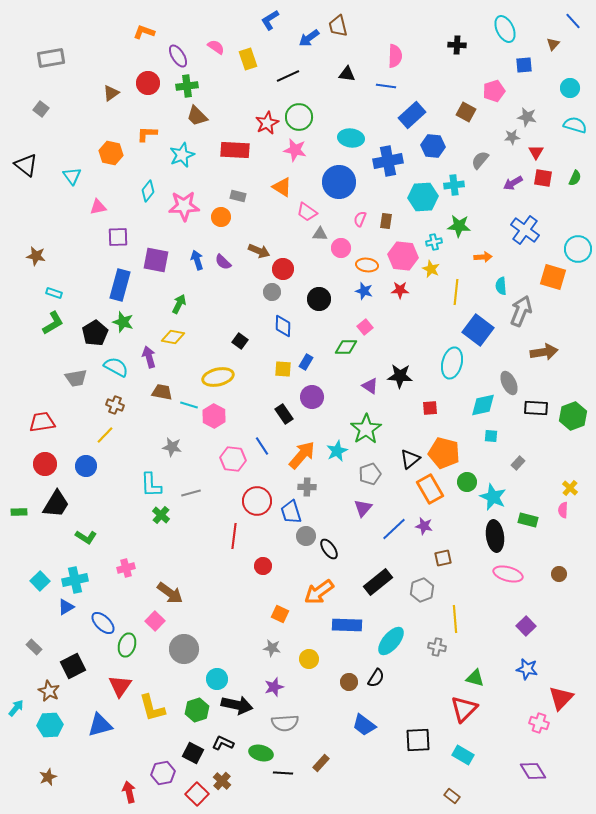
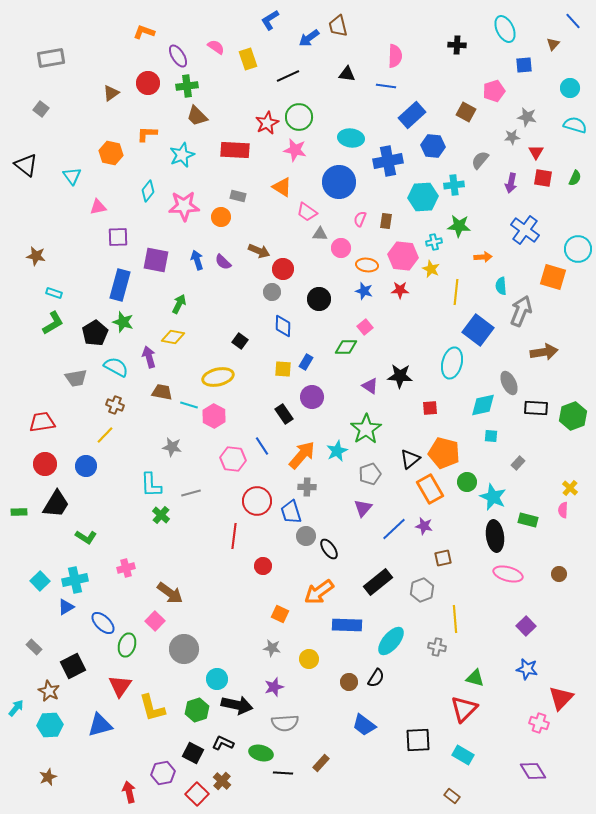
purple arrow at (513, 183): moved 2 px left; rotated 48 degrees counterclockwise
